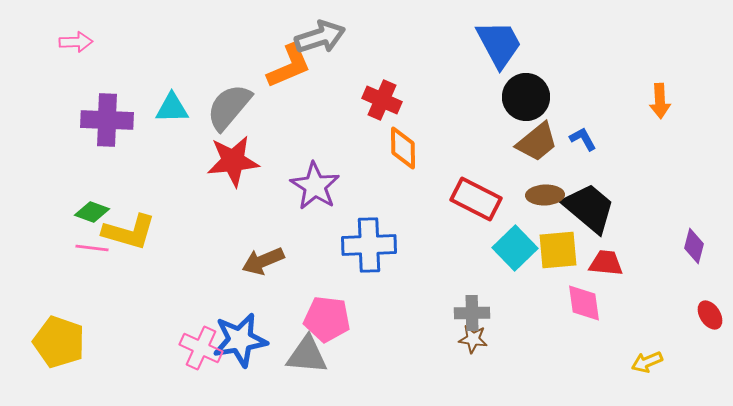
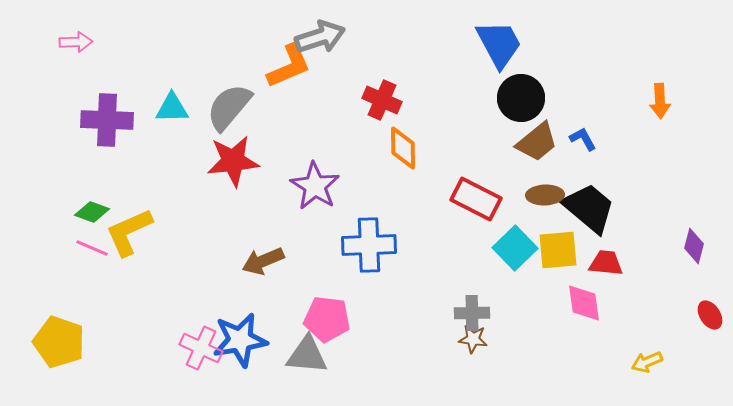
black circle: moved 5 px left, 1 px down
yellow L-shape: rotated 140 degrees clockwise
pink line: rotated 16 degrees clockwise
